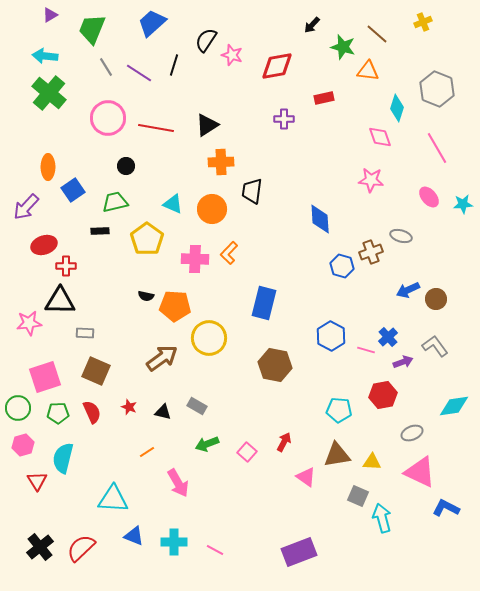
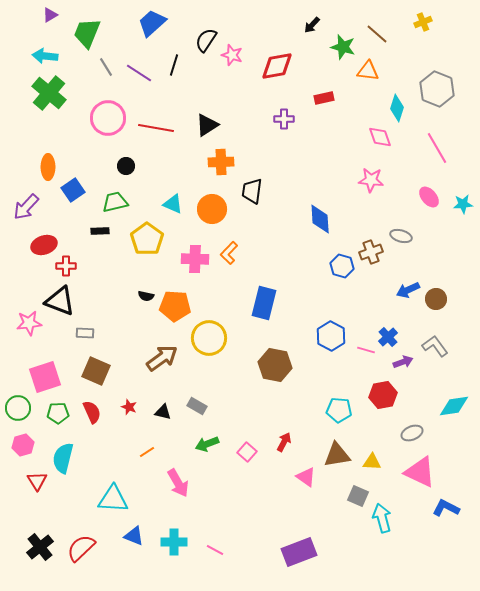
green trapezoid at (92, 29): moved 5 px left, 4 px down
black triangle at (60, 301): rotated 20 degrees clockwise
